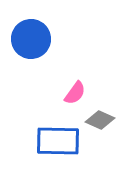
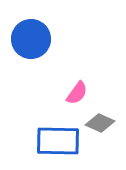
pink semicircle: moved 2 px right
gray diamond: moved 3 px down
